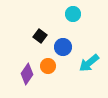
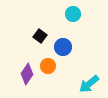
cyan arrow: moved 21 px down
